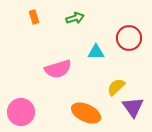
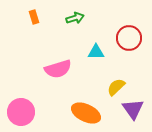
purple triangle: moved 2 px down
